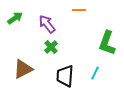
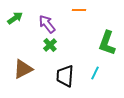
green cross: moved 1 px left, 2 px up
